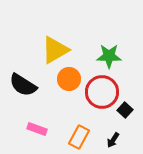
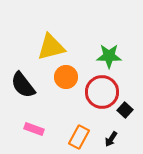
yellow triangle: moved 4 px left, 3 px up; rotated 16 degrees clockwise
orange circle: moved 3 px left, 2 px up
black semicircle: rotated 20 degrees clockwise
pink rectangle: moved 3 px left
black arrow: moved 2 px left, 1 px up
